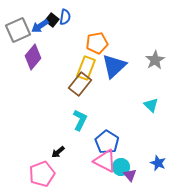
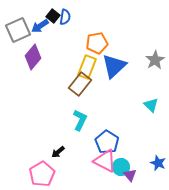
black square: moved 1 px right, 4 px up
yellow rectangle: moved 1 px right, 1 px up
pink pentagon: rotated 10 degrees counterclockwise
